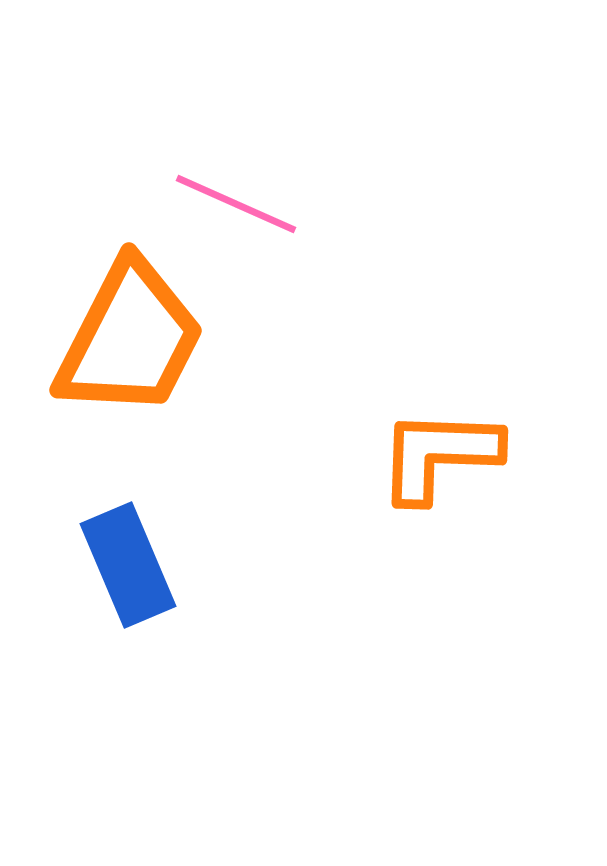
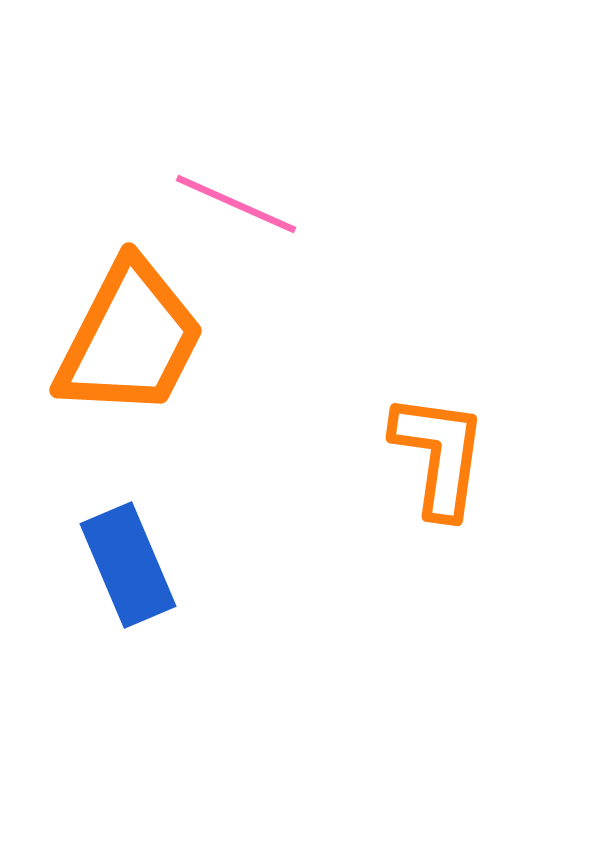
orange L-shape: rotated 96 degrees clockwise
